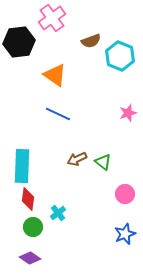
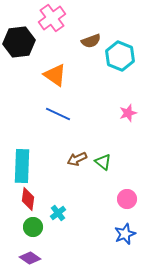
pink circle: moved 2 px right, 5 px down
